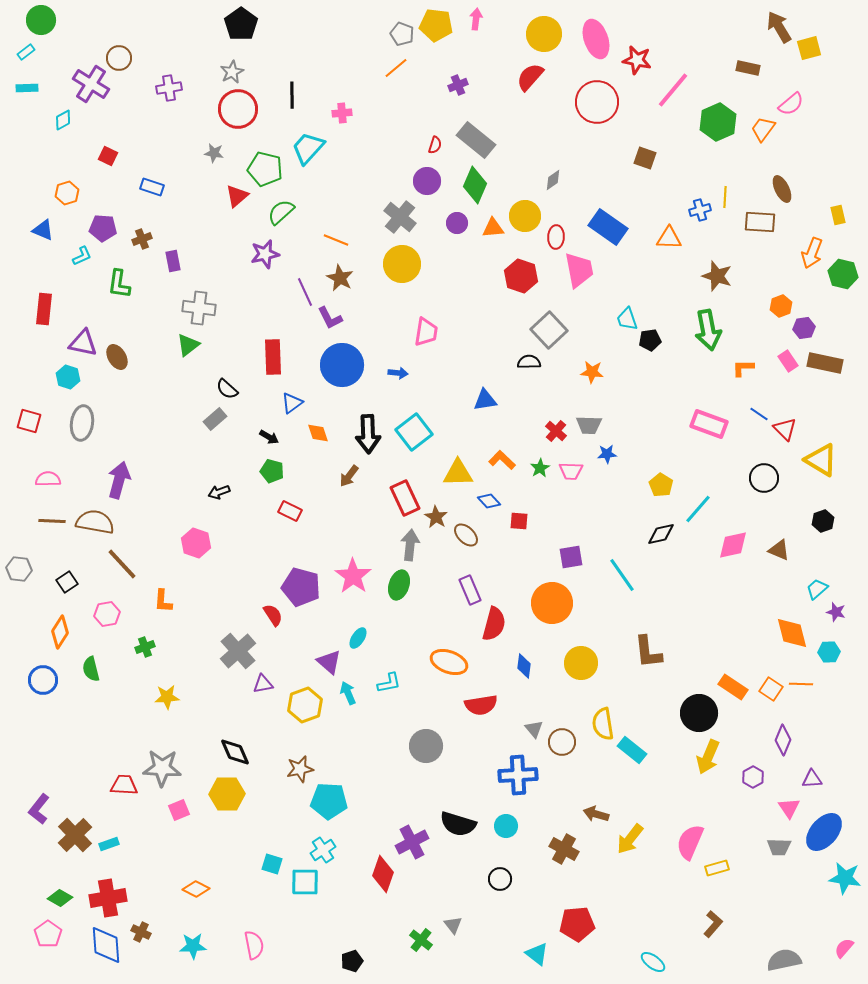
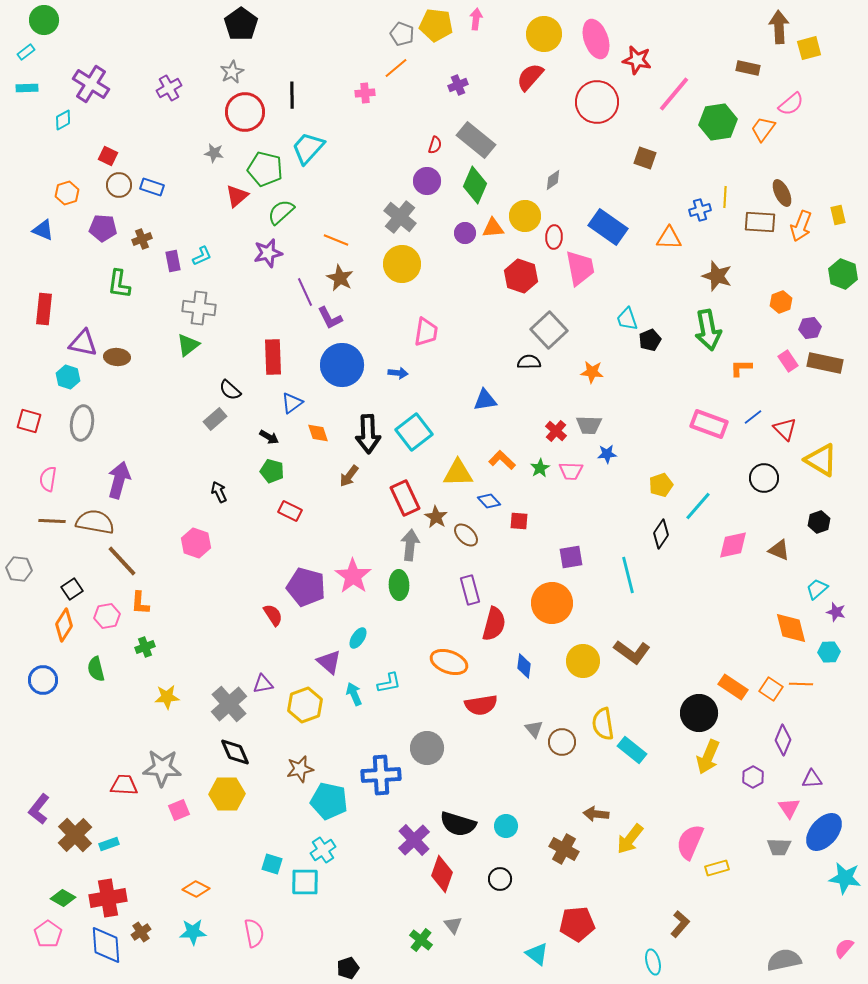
green circle at (41, 20): moved 3 px right
brown arrow at (779, 27): rotated 28 degrees clockwise
brown circle at (119, 58): moved 127 px down
purple cross at (169, 88): rotated 20 degrees counterclockwise
pink line at (673, 90): moved 1 px right, 4 px down
red circle at (238, 109): moved 7 px right, 3 px down
pink cross at (342, 113): moved 23 px right, 20 px up
green hexagon at (718, 122): rotated 15 degrees clockwise
brown ellipse at (782, 189): moved 4 px down
purple circle at (457, 223): moved 8 px right, 10 px down
red ellipse at (556, 237): moved 2 px left
orange arrow at (812, 253): moved 11 px left, 27 px up
purple star at (265, 254): moved 3 px right, 1 px up
cyan L-shape at (82, 256): moved 120 px right
pink trapezoid at (579, 270): moved 1 px right, 2 px up
green hexagon at (843, 274): rotated 8 degrees clockwise
orange hexagon at (781, 306): moved 4 px up
purple hexagon at (804, 328): moved 6 px right
black pentagon at (650, 340): rotated 15 degrees counterclockwise
brown ellipse at (117, 357): rotated 55 degrees counterclockwise
orange L-shape at (743, 368): moved 2 px left
black semicircle at (227, 389): moved 3 px right, 1 px down
blue line at (759, 414): moved 6 px left, 3 px down; rotated 72 degrees counterclockwise
pink semicircle at (48, 479): rotated 80 degrees counterclockwise
yellow pentagon at (661, 485): rotated 20 degrees clockwise
black arrow at (219, 492): rotated 85 degrees clockwise
cyan line at (698, 509): moved 3 px up
black hexagon at (823, 521): moved 4 px left, 1 px down
black diamond at (661, 534): rotated 44 degrees counterclockwise
brown line at (122, 564): moved 3 px up
cyan line at (622, 575): moved 6 px right; rotated 21 degrees clockwise
black square at (67, 582): moved 5 px right, 7 px down
green ellipse at (399, 585): rotated 20 degrees counterclockwise
purple pentagon at (301, 587): moved 5 px right
purple rectangle at (470, 590): rotated 8 degrees clockwise
orange L-shape at (163, 601): moved 23 px left, 2 px down
pink hexagon at (107, 614): moved 2 px down
orange diamond at (60, 632): moved 4 px right, 7 px up
orange diamond at (792, 633): moved 1 px left, 5 px up
gray cross at (238, 651): moved 9 px left, 53 px down
brown L-shape at (648, 652): moved 16 px left; rotated 48 degrees counterclockwise
yellow circle at (581, 663): moved 2 px right, 2 px up
green semicircle at (91, 669): moved 5 px right
cyan arrow at (348, 693): moved 6 px right, 1 px down
gray circle at (426, 746): moved 1 px right, 2 px down
blue cross at (518, 775): moved 137 px left
cyan pentagon at (329, 801): rotated 9 degrees clockwise
brown arrow at (596, 814): rotated 10 degrees counterclockwise
purple cross at (412, 842): moved 2 px right, 2 px up; rotated 16 degrees counterclockwise
red diamond at (383, 874): moved 59 px right
green diamond at (60, 898): moved 3 px right
brown L-shape at (713, 924): moved 33 px left
brown cross at (141, 932): rotated 30 degrees clockwise
pink semicircle at (254, 945): moved 12 px up
cyan star at (193, 946): moved 14 px up
black pentagon at (352, 961): moved 4 px left, 7 px down
cyan ellipse at (653, 962): rotated 40 degrees clockwise
